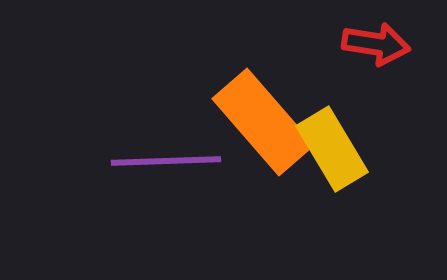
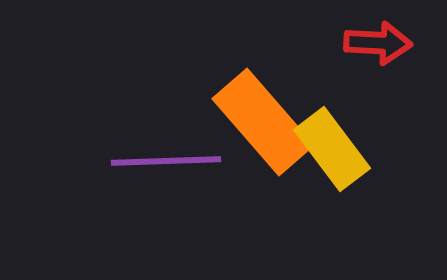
red arrow: moved 2 px right, 1 px up; rotated 6 degrees counterclockwise
yellow rectangle: rotated 6 degrees counterclockwise
